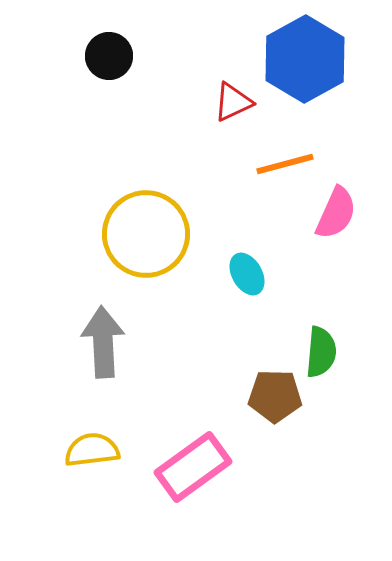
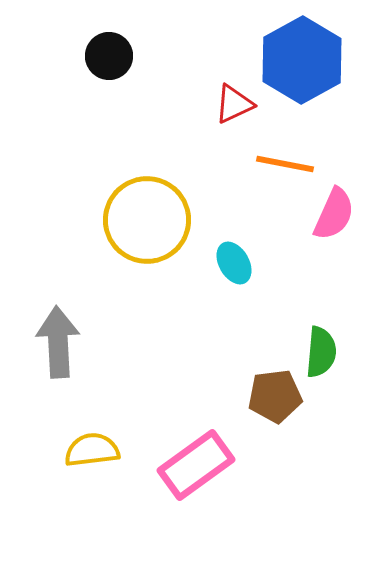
blue hexagon: moved 3 px left, 1 px down
red triangle: moved 1 px right, 2 px down
orange line: rotated 26 degrees clockwise
pink semicircle: moved 2 px left, 1 px down
yellow circle: moved 1 px right, 14 px up
cyan ellipse: moved 13 px left, 11 px up
gray arrow: moved 45 px left
brown pentagon: rotated 8 degrees counterclockwise
pink rectangle: moved 3 px right, 2 px up
